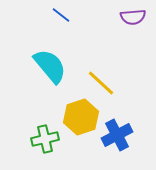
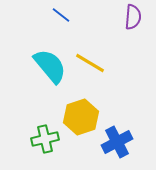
purple semicircle: rotated 80 degrees counterclockwise
yellow line: moved 11 px left, 20 px up; rotated 12 degrees counterclockwise
blue cross: moved 7 px down
